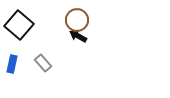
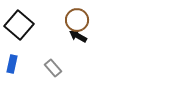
gray rectangle: moved 10 px right, 5 px down
